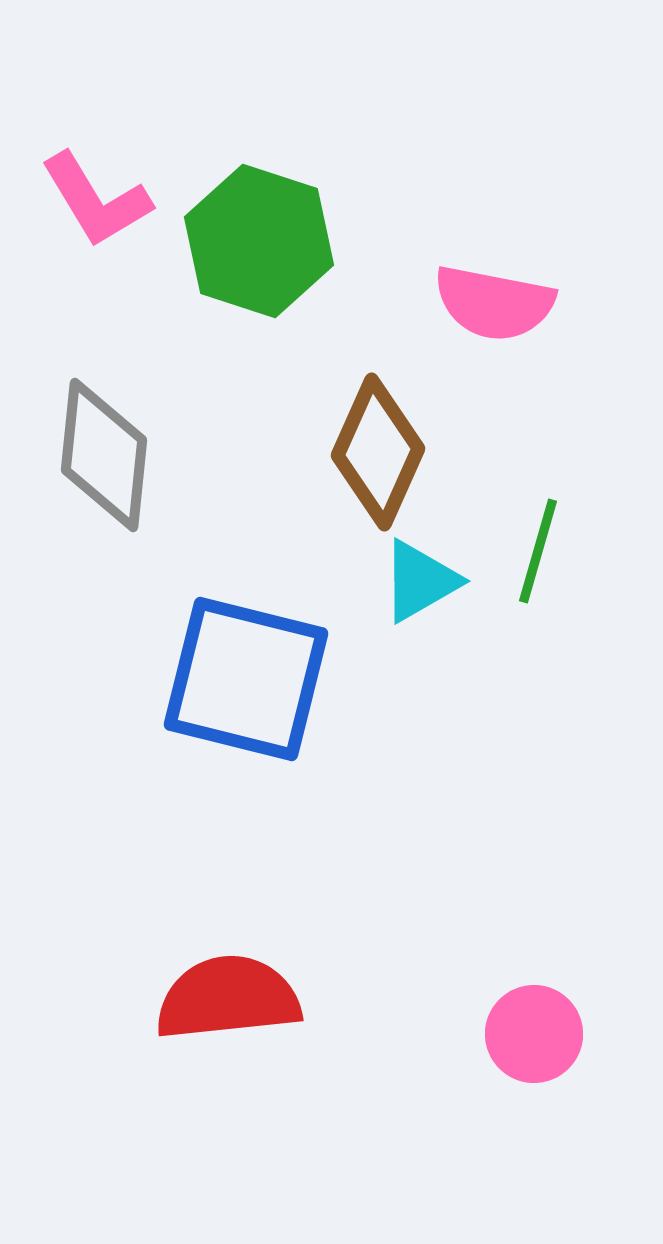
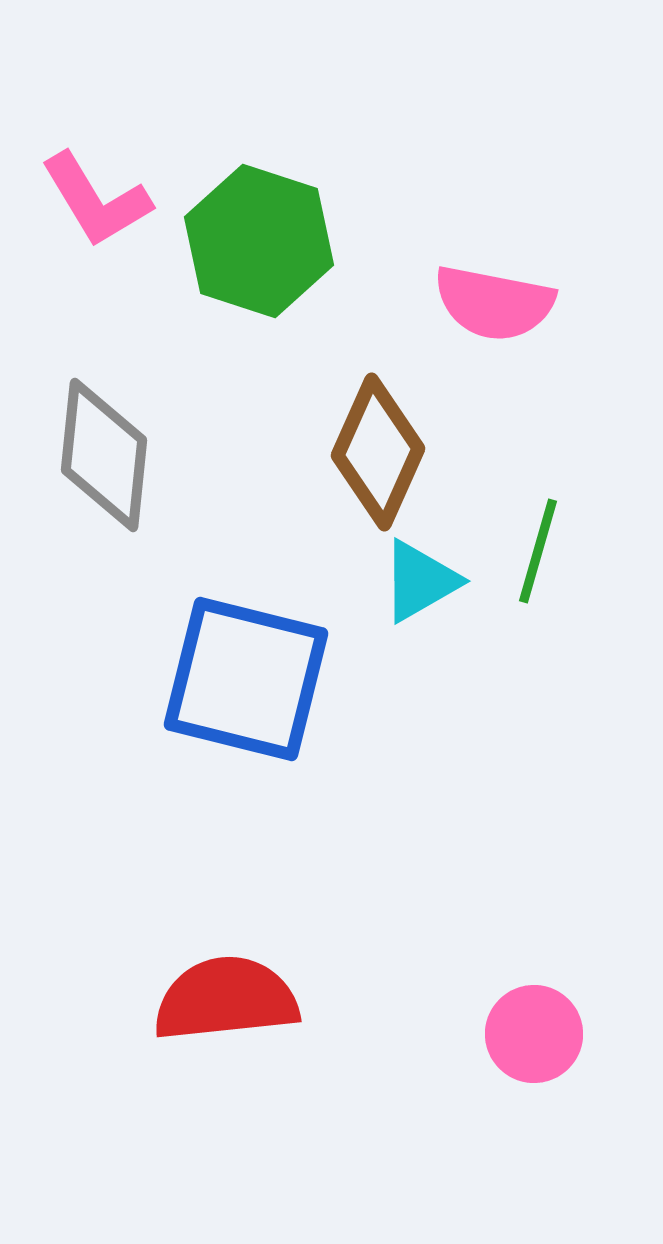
red semicircle: moved 2 px left, 1 px down
